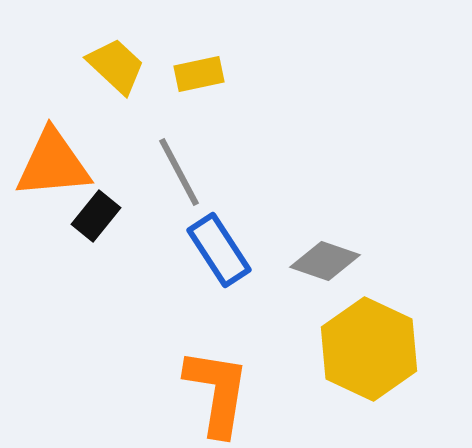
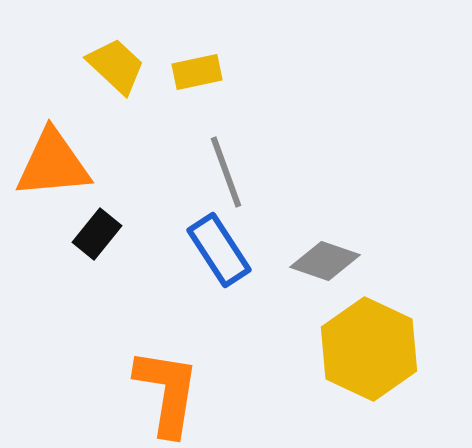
yellow rectangle: moved 2 px left, 2 px up
gray line: moved 47 px right; rotated 8 degrees clockwise
black rectangle: moved 1 px right, 18 px down
orange L-shape: moved 50 px left
